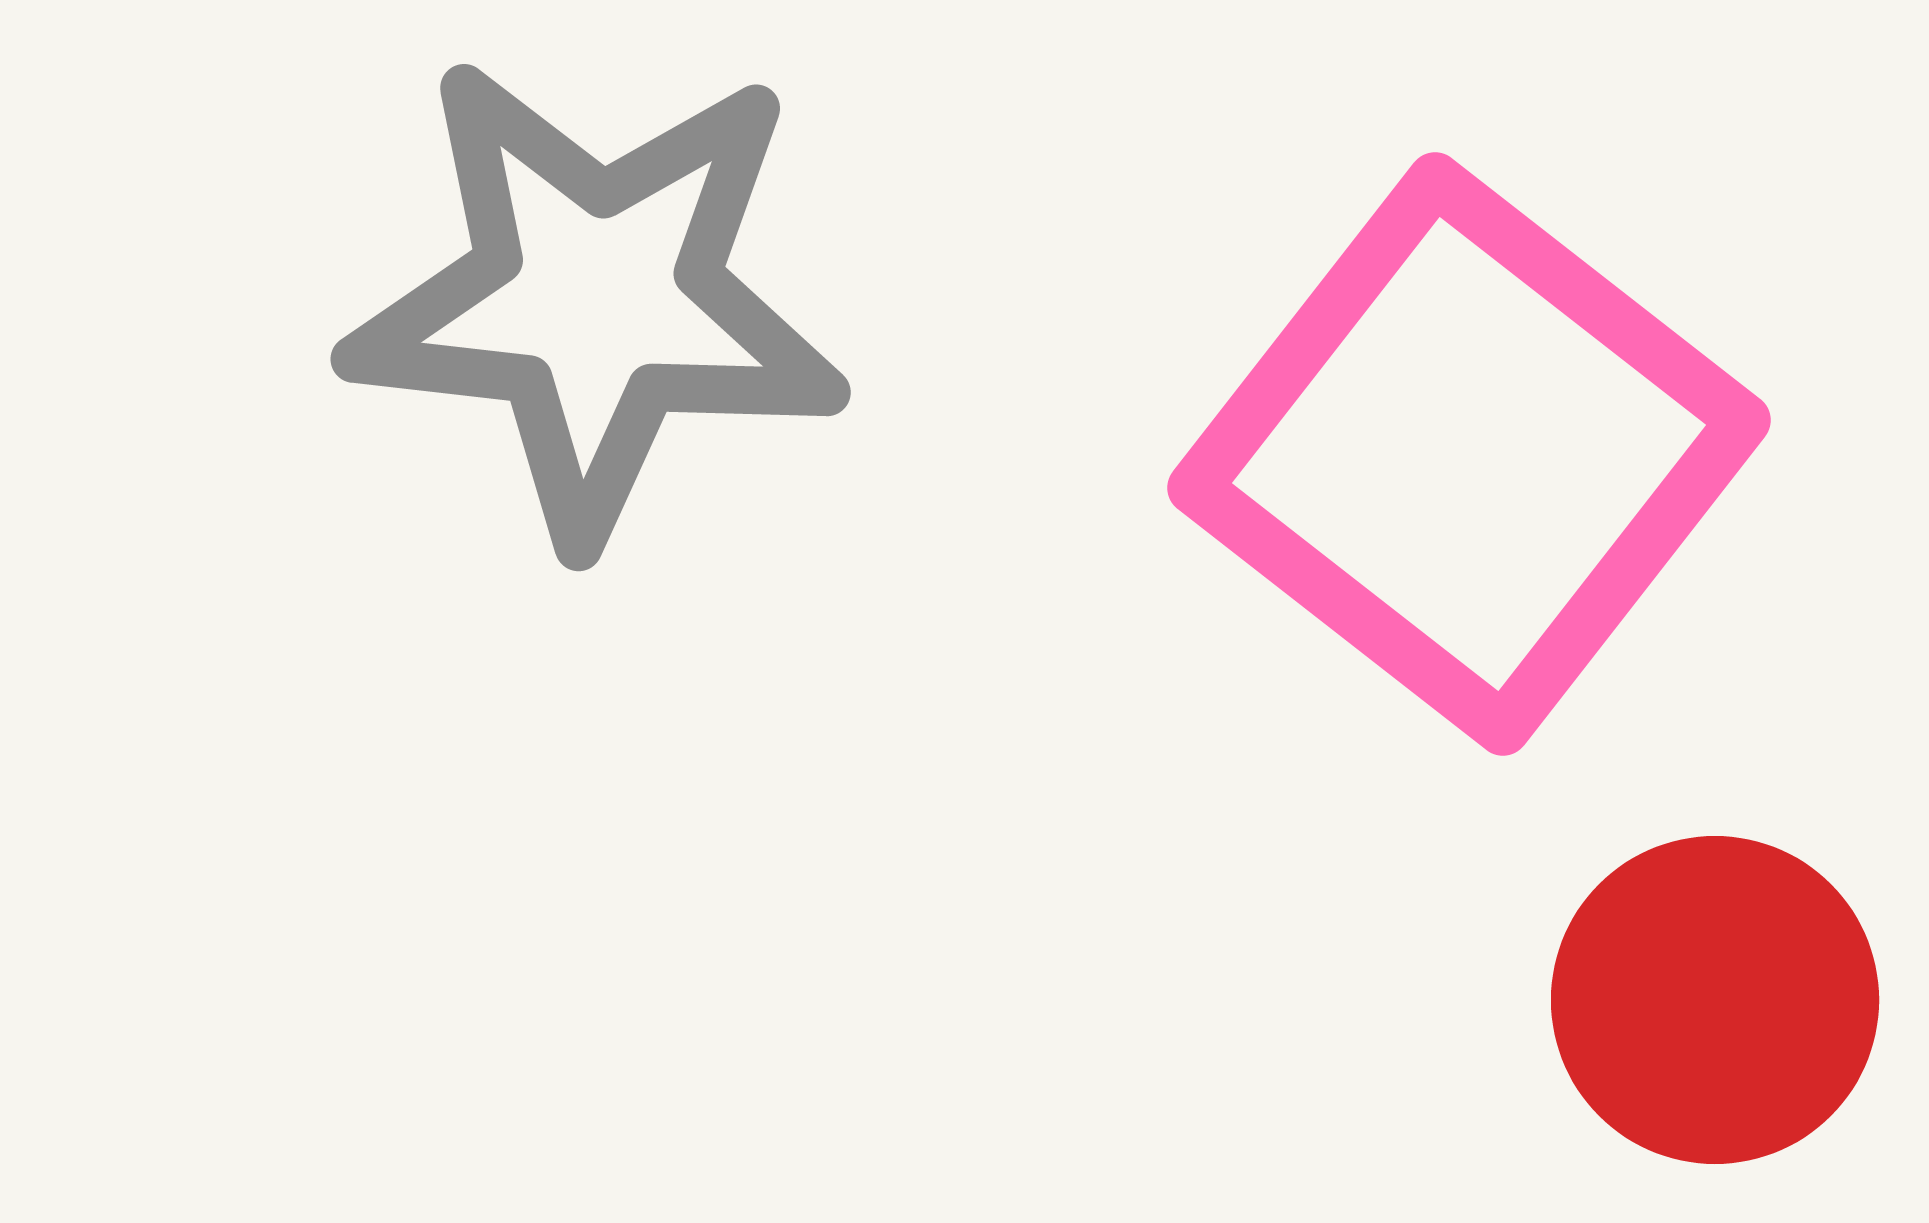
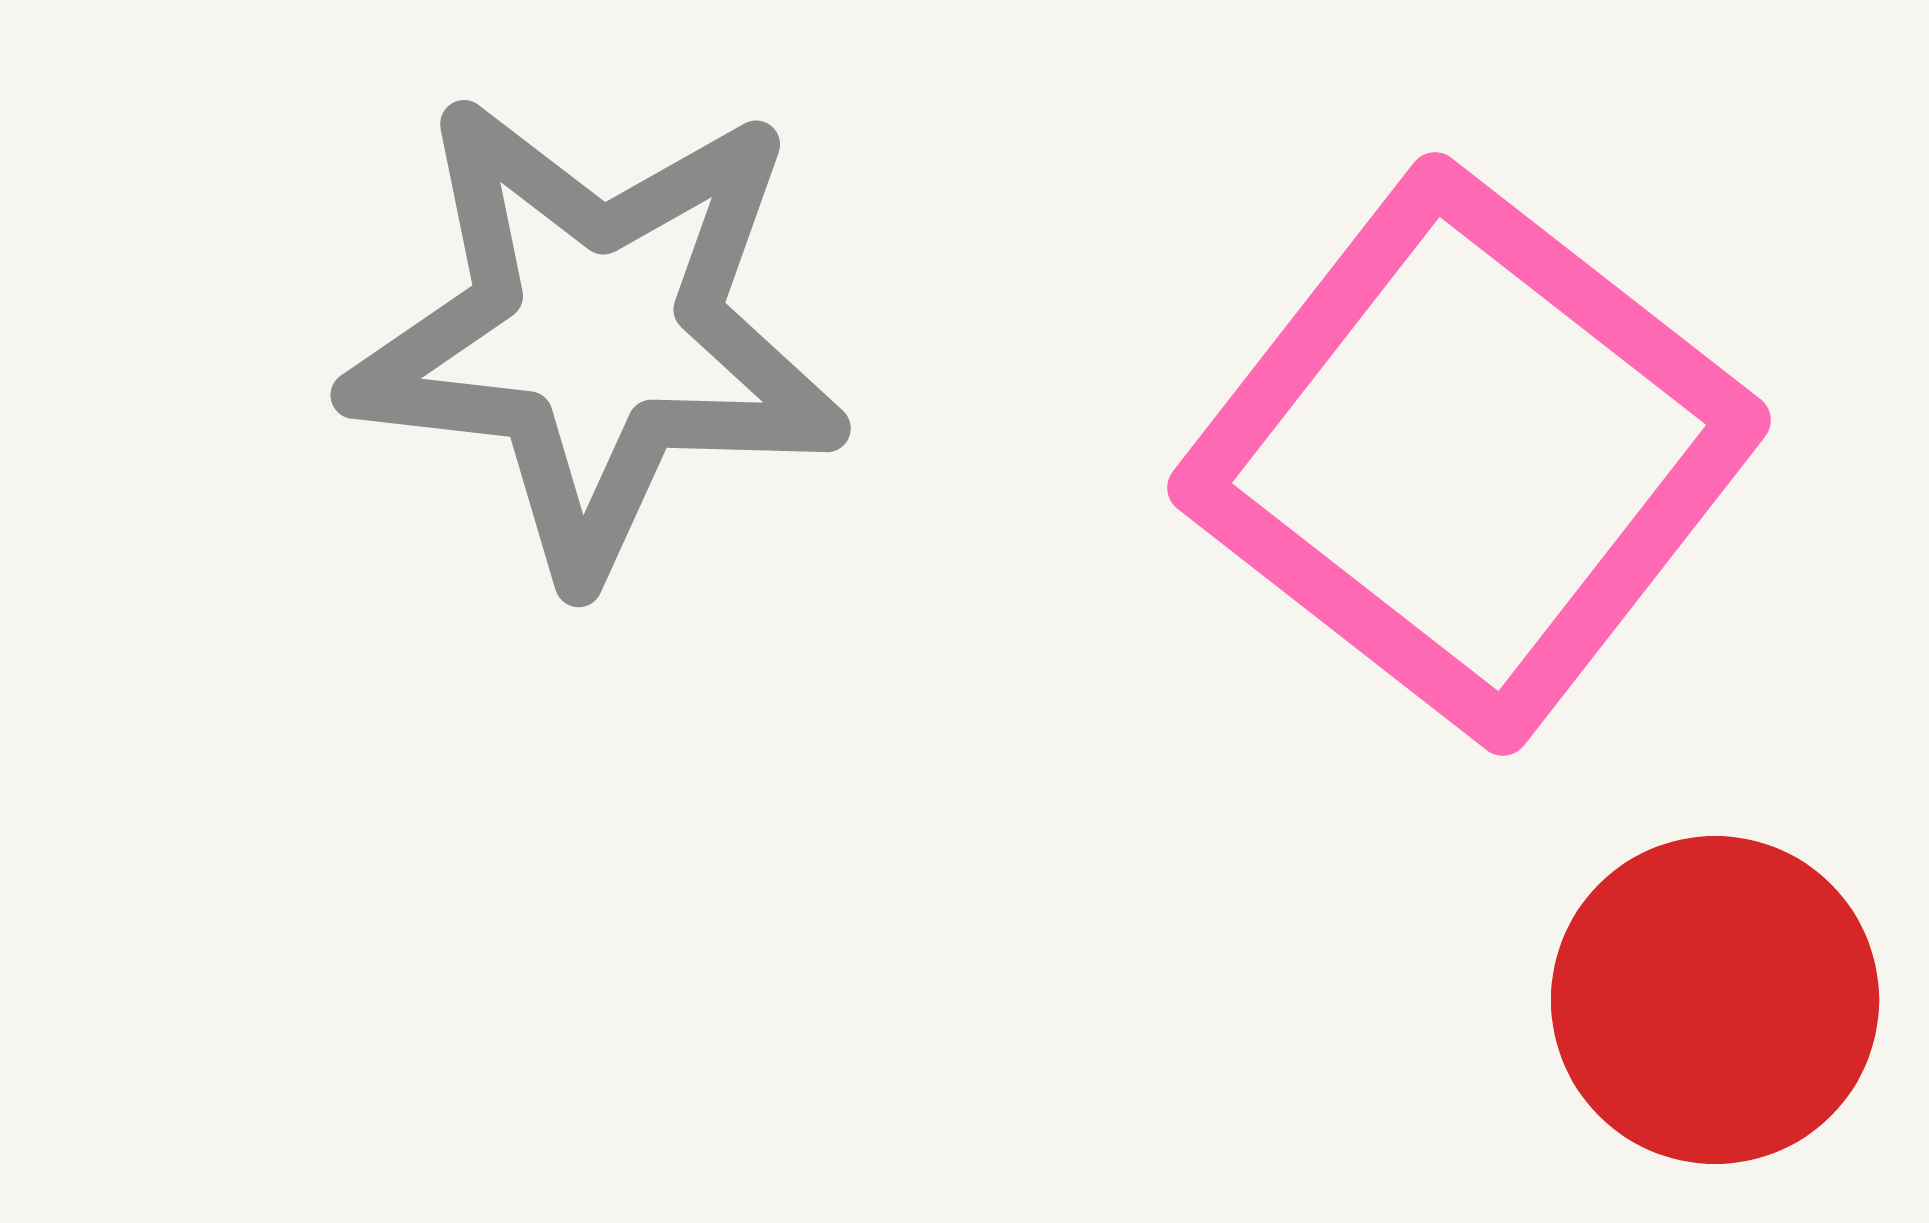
gray star: moved 36 px down
